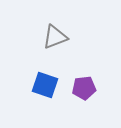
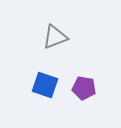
purple pentagon: rotated 15 degrees clockwise
